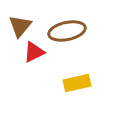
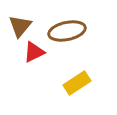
yellow rectangle: rotated 20 degrees counterclockwise
